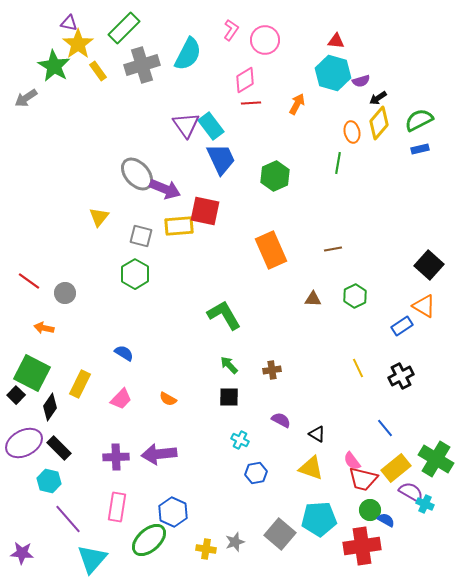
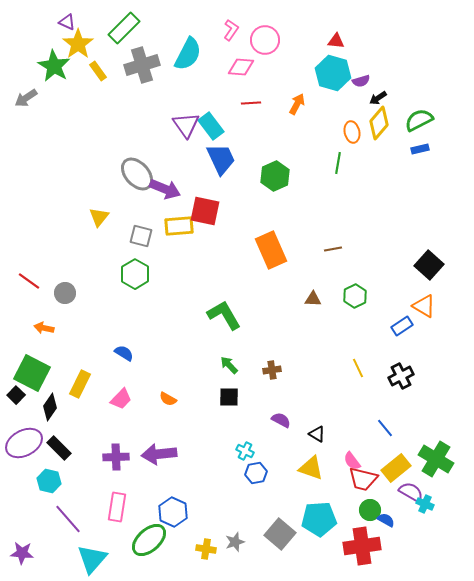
purple triangle at (69, 23): moved 2 px left, 1 px up; rotated 12 degrees clockwise
pink diamond at (245, 80): moved 4 px left, 13 px up; rotated 36 degrees clockwise
cyan cross at (240, 440): moved 5 px right, 11 px down
